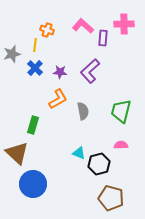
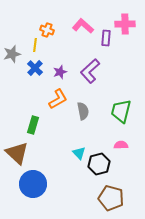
pink cross: moved 1 px right
purple rectangle: moved 3 px right
purple star: rotated 24 degrees counterclockwise
cyan triangle: rotated 24 degrees clockwise
